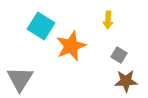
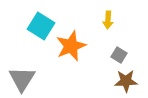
gray triangle: moved 2 px right
